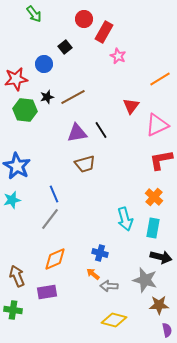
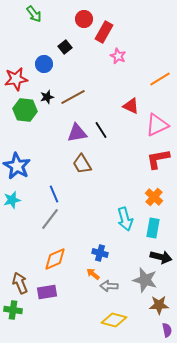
red triangle: rotated 42 degrees counterclockwise
red L-shape: moved 3 px left, 1 px up
brown trapezoid: moved 3 px left; rotated 75 degrees clockwise
brown arrow: moved 3 px right, 7 px down
